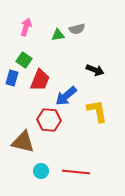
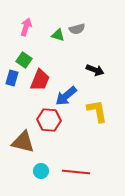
green triangle: rotated 24 degrees clockwise
